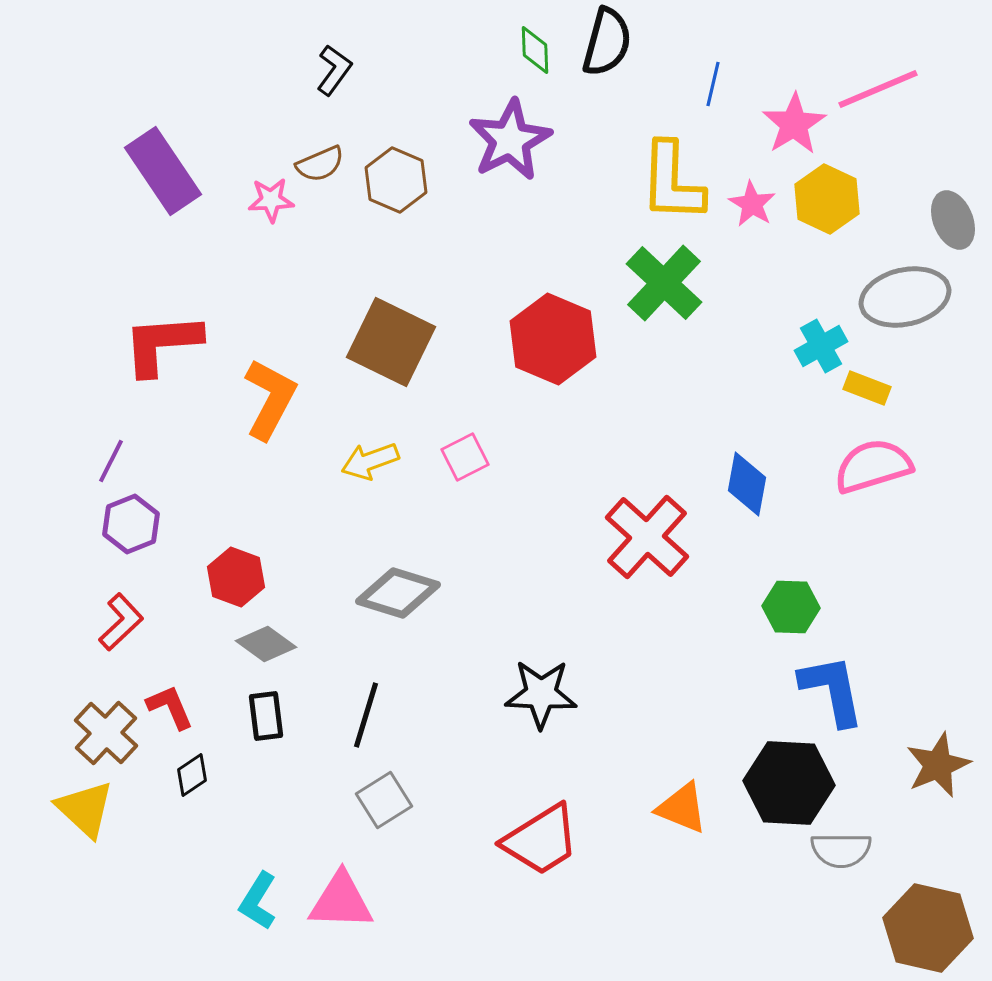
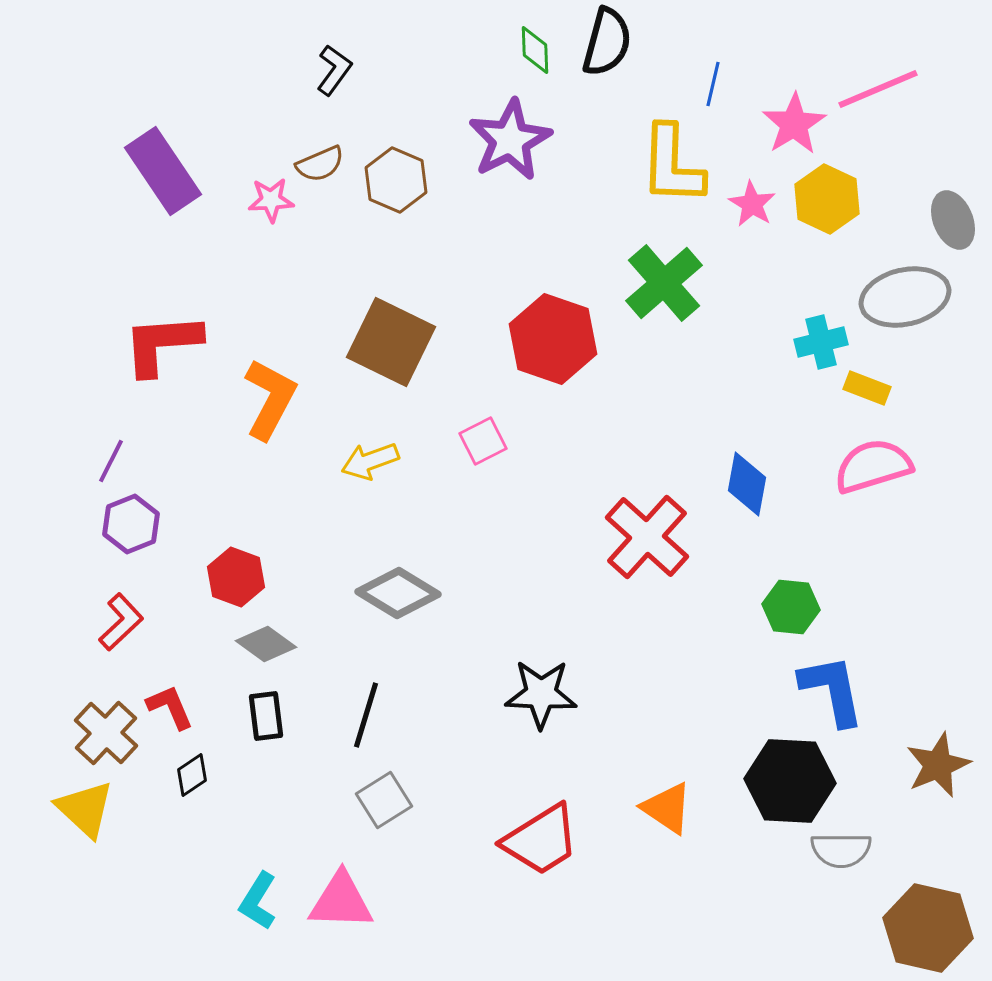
yellow L-shape at (672, 182): moved 17 px up
green cross at (664, 283): rotated 6 degrees clockwise
red hexagon at (553, 339): rotated 4 degrees counterclockwise
cyan cross at (821, 346): moved 4 px up; rotated 15 degrees clockwise
pink square at (465, 457): moved 18 px right, 16 px up
gray diamond at (398, 593): rotated 14 degrees clockwise
green hexagon at (791, 607): rotated 4 degrees clockwise
black hexagon at (789, 783): moved 1 px right, 2 px up
orange triangle at (682, 808): moved 15 px left; rotated 12 degrees clockwise
